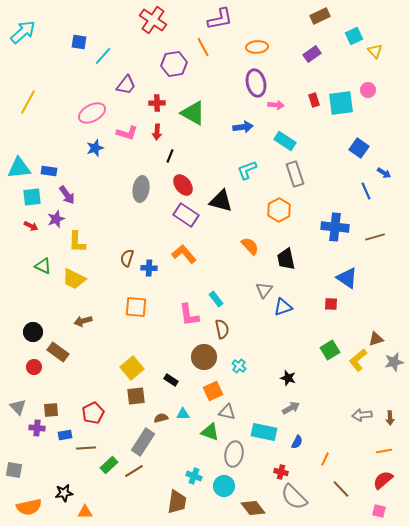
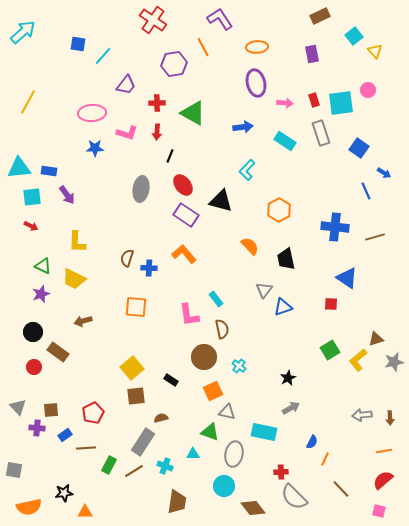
purple L-shape at (220, 19): rotated 112 degrees counterclockwise
cyan square at (354, 36): rotated 12 degrees counterclockwise
blue square at (79, 42): moved 1 px left, 2 px down
purple rectangle at (312, 54): rotated 66 degrees counterclockwise
pink arrow at (276, 105): moved 9 px right, 2 px up
pink ellipse at (92, 113): rotated 24 degrees clockwise
blue star at (95, 148): rotated 18 degrees clockwise
cyan L-shape at (247, 170): rotated 25 degrees counterclockwise
gray rectangle at (295, 174): moved 26 px right, 41 px up
purple star at (56, 219): moved 15 px left, 75 px down
black star at (288, 378): rotated 28 degrees clockwise
cyan triangle at (183, 414): moved 10 px right, 40 px down
blue rectangle at (65, 435): rotated 24 degrees counterclockwise
blue semicircle at (297, 442): moved 15 px right
green rectangle at (109, 465): rotated 18 degrees counterclockwise
red cross at (281, 472): rotated 16 degrees counterclockwise
cyan cross at (194, 476): moved 29 px left, 10 px up
